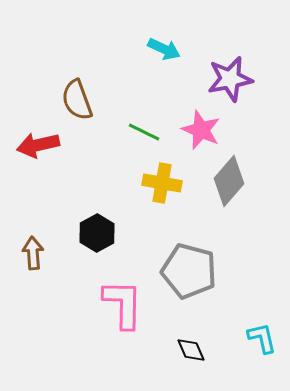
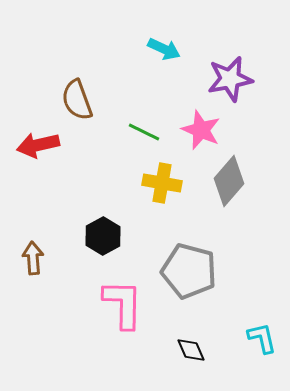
black hexagon: moved 6 px right, 3 px down
brown arrow: moved 5 px down
